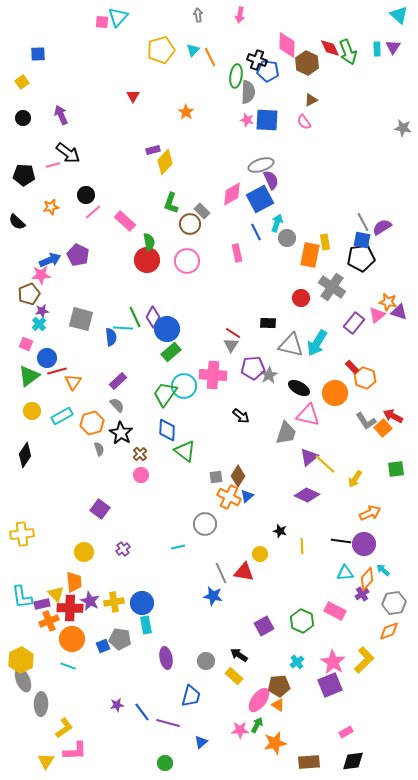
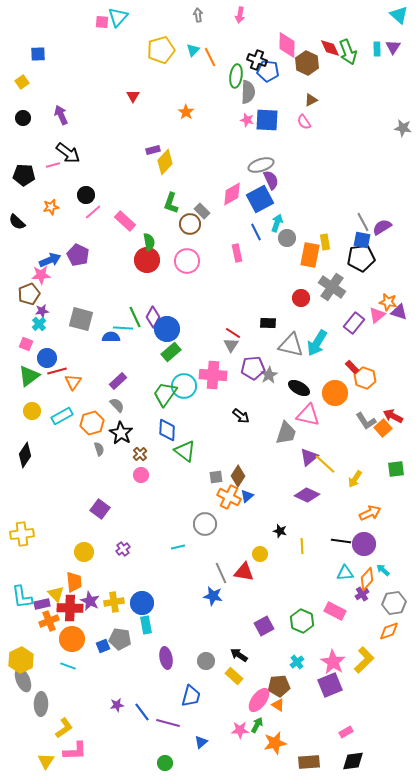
blue semicircle at (111, 337): rotated 84 degrees counterclockwise
